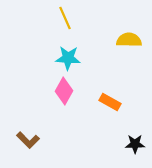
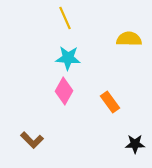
yellow semicircle: moved 1 px up
orange rectangle: rotated 25 degrees clockwise
brown L-shape: moved 4 px right
